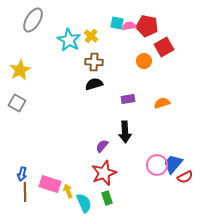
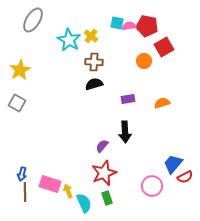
pink circle: moved 5 px left, 21 px down
